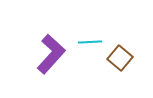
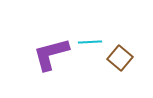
purple L-shape: rotated 147 degrees counterclockwise
